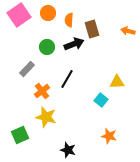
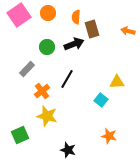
orange semicircle: moved 7 px right, 3 px up
yellow star: moved 1 px right, 1 px up
